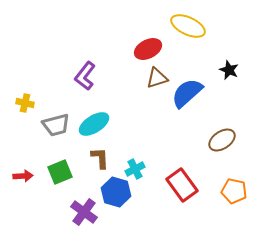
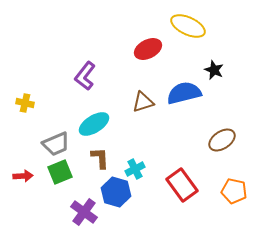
black star: moved 15 px left
brown triangle: moved 14 px left, 24 px down
blue semicircle: moved 3 px left; rotated 28 degrees clockwise
gray trapezoid: moved 19 px down; rotated 8 degrees counterclockwise
